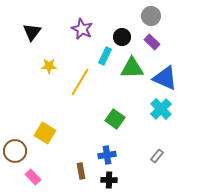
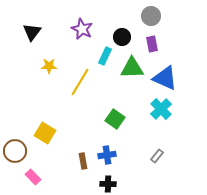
purple rectangle: moved 2 px down; rotated 35 degrees clockwise
brown rectangle: moved 2 px right, 10 px up
black cross: moved 1 px left, 4 px down
